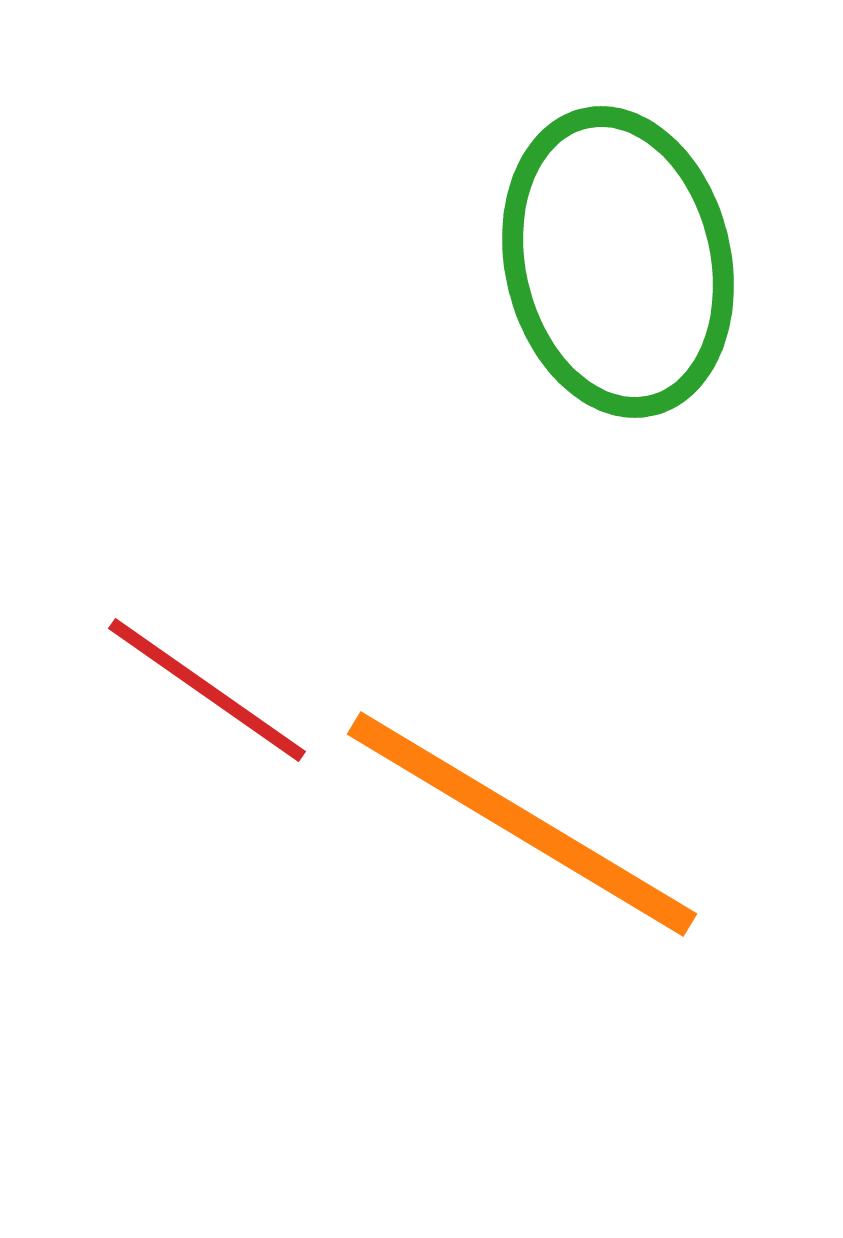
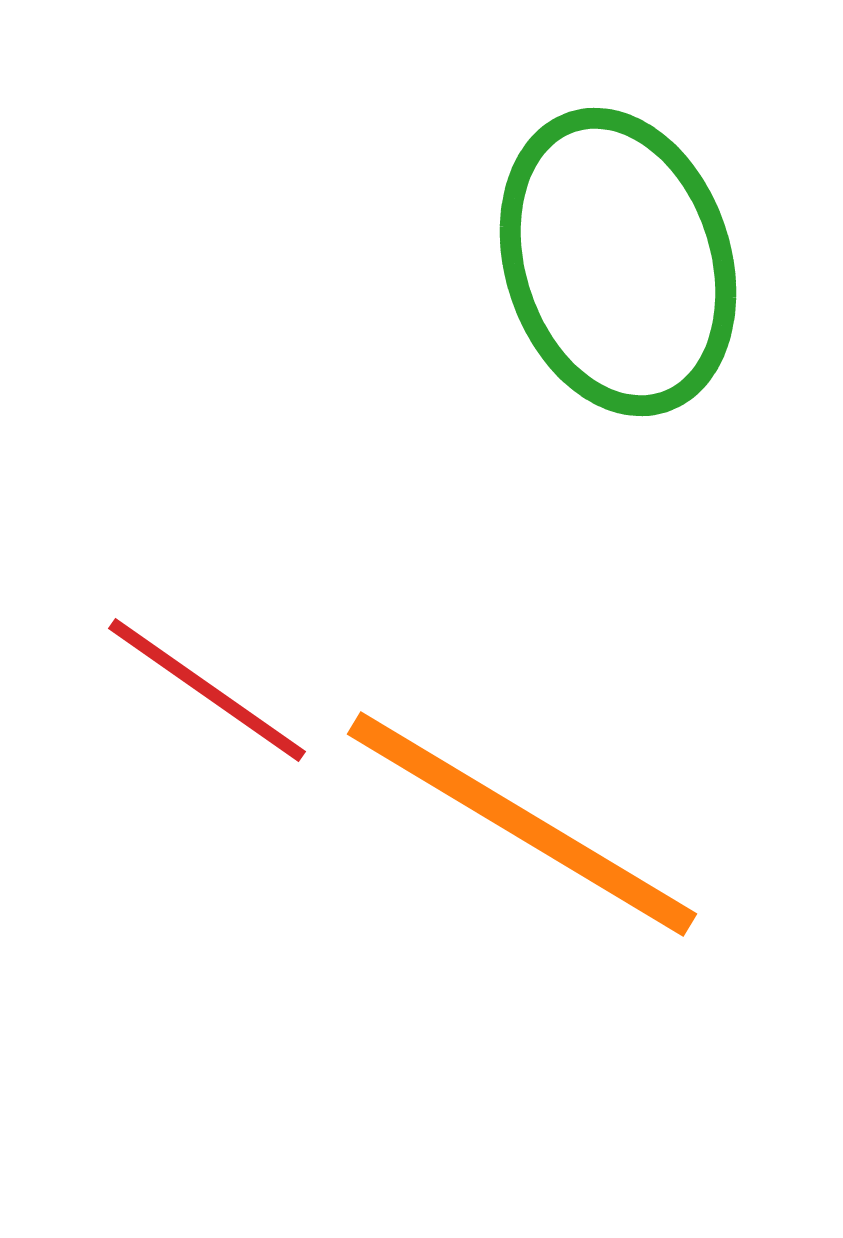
green ellipse: rotated 5 degrees counterclockwise
